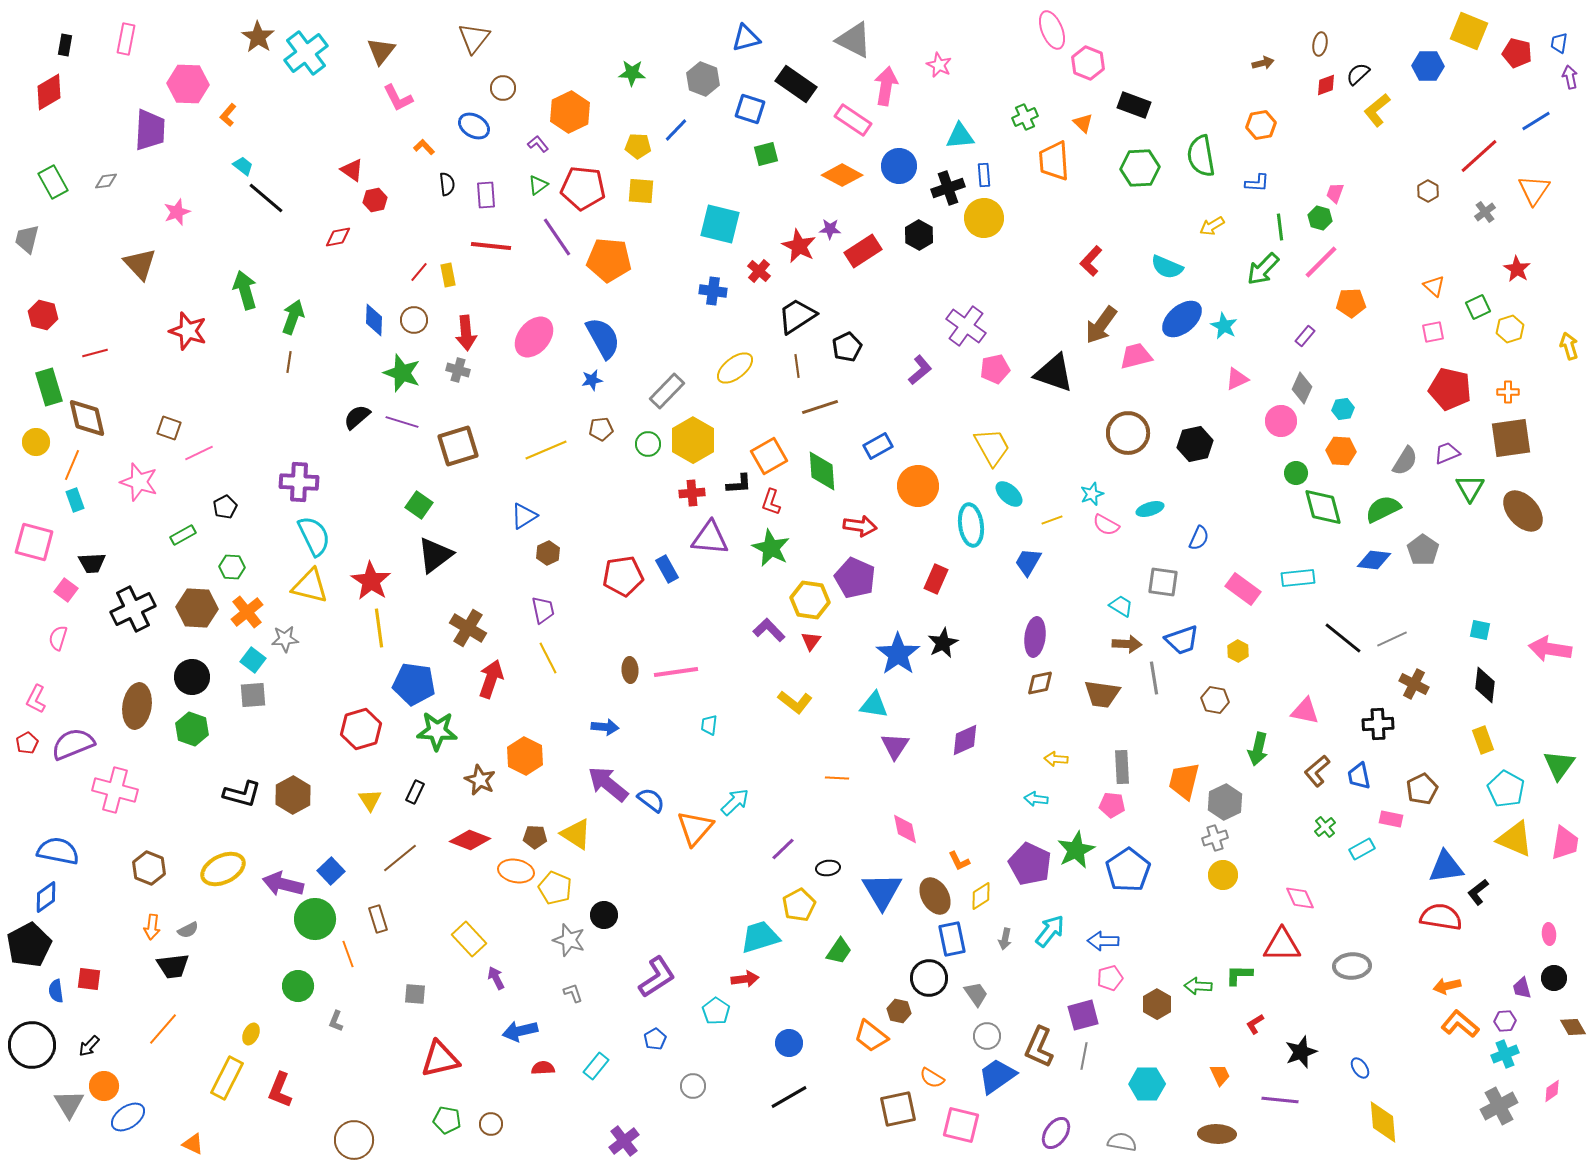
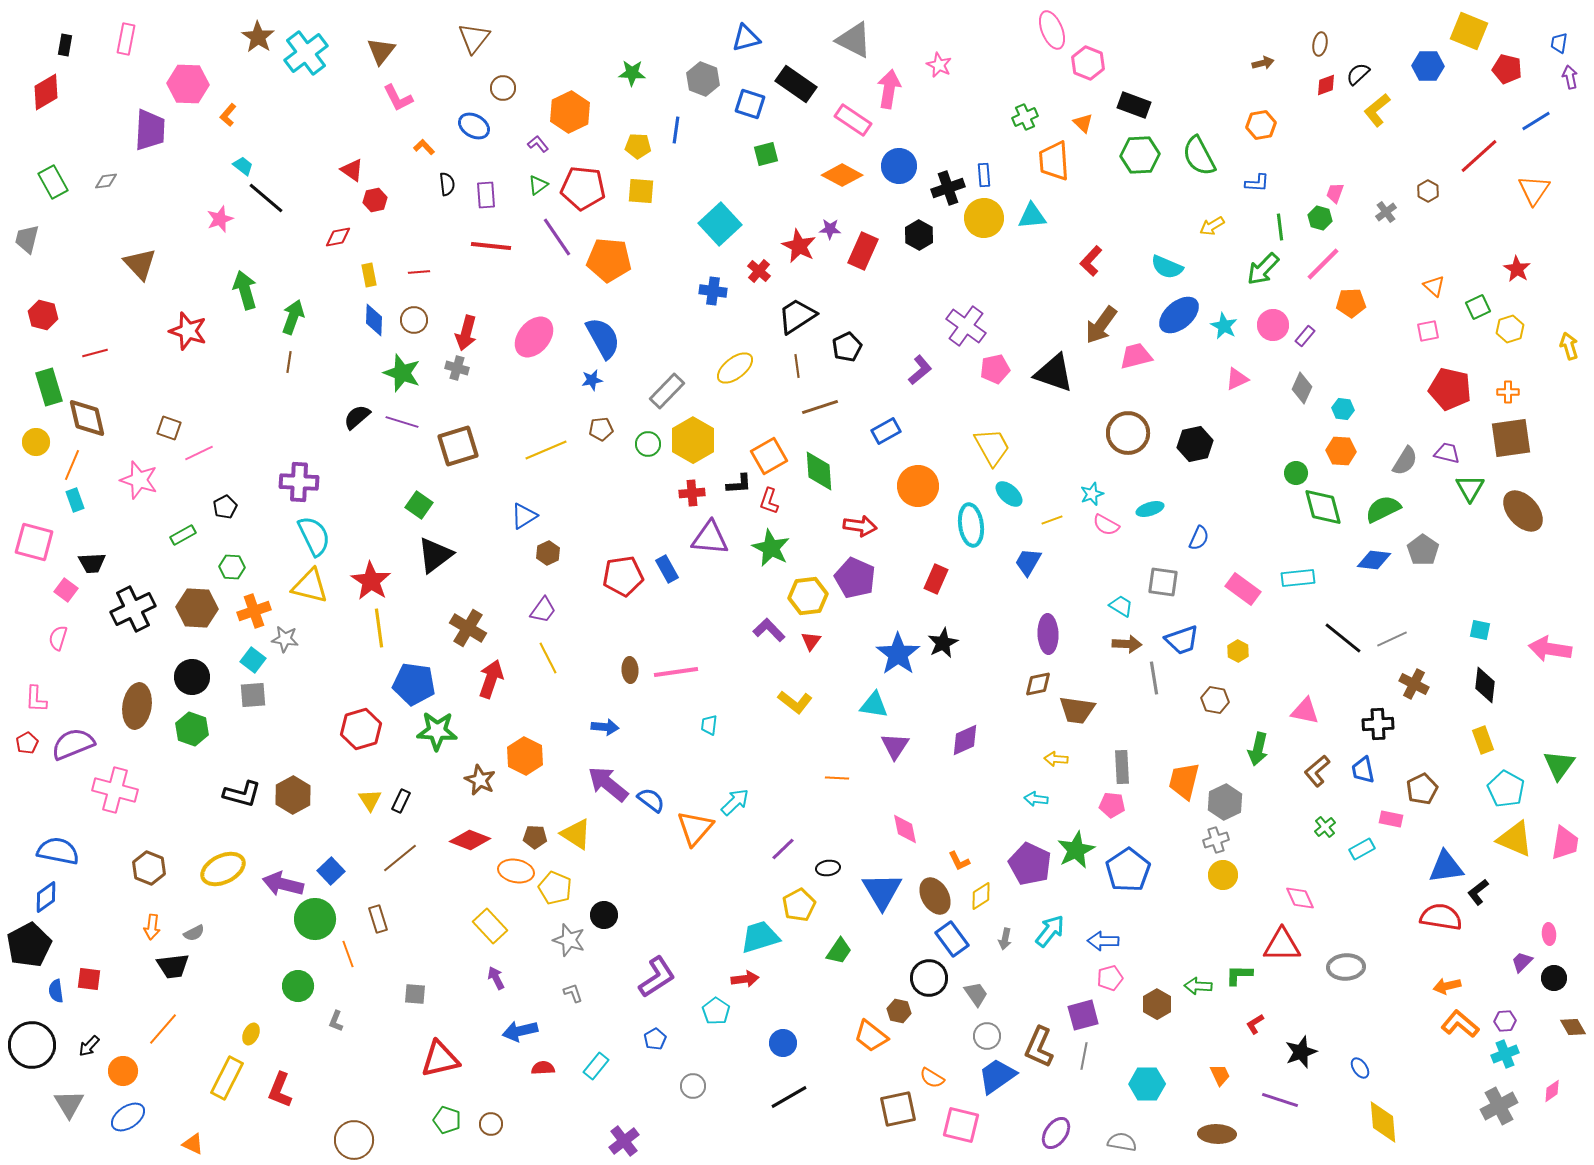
red pentagon at (1517, 53): moved 10 px left, 16 px down
pink arrow at (886, 86): moved 3 px right, 3 px down
red diamond at (49, 92): moved 3 px left
blue square at (750, 109): moved 5 px up
blue line at (676, 130): rotated 36 degrees counterclockwise
cyan triangle at (960, 136): moved 72 px right, 80 px down
green semicircle at (1201, 156): moved 2 px left; rotated 18 degrees counterclockwise
green hexagon at (1140, 168): moved 13 px up
pink star at (177, 212): moved 43 px right, 7 px down
gray cross at (1485, 212): moved 99 px left
cyan square at (720, 224): rotated 33 degrees clockwise
red rectangle at (863, 251): rotated 33 degrees counterclockwise
pink line at (1321, 262): moved 2 px right, 2 px down
red line at (419, 272): rotated 45 degrees clockwise
yellow rectangle at (448, 275): moved 79 px left
blue ellipse at (1182, 319): moved 3 px left, 4 px up
pink square at (1433, 332): moved 5 px left, 1 px up
red arrow at (466, 333): rotated 20 degrees clockwise
gray cross at (458, 370): moved 1 px left, 2 px up
cyan hexagon at (1343, 409): rotated 15 degrees clockwise
pink circle at (1281, 421): moved 8 px left, 96 px up
blue rectangle at (878, 446): moved 8 px right, 15 px up
purple trapezoid at (1447, 453): rotated 36 degrees clockwise
green diamond at (822, 471): moved 3 px left
pink star at (139, 482): moved 2 px up
red L-shape at (771, 502): moved 2 px left, 1 px up
yellow hexagon at (810, 600): moved 2 px left, 4 px up; rotated 15 degrees counterclockwise
purple trapezoid at (543, 610): rotated 48 degrees clockwise
orange cross at (247, 612): moved 7 px right, 1 px up; rotated 20 degrees clockwise
purple ellipse at (1035, 637): moved 13 px right, 3 px up; rotated 9 degrees counterclockwise
gray star at (285, 639): rotated 12 degrees clockwise
brown diamond at (1040, 683): moved 2 px left, 1 px down
brown trapezoid at (1102, 694): moved 25 px left, 16 px down
pink L-shape at (36, 699): rotated 24 degrees counterclockwise
blue trapezoid at (1359, 776): moved 4 px right, 6 px up
black rectangle at (415, 792): moved 14 px left, 9 px down
gray cross at (1215, 838): moved 1 px right, 2 px down
gray semicircle at (188, 930): moved 6 px right, 3 px down
yellow rectangle at (469, 939): moved 21 px right, 13 px up
blue rectangle at (952, 939): rotated 24 degrees counterclockwise
gray ellipse at (1352, 966): moved 6 px left, 1 px down
purple trapezoid at (1522, 988): moved 26 px up; rotated 60 degrees clockwise
blue circle at (789, 1043): moved 6 px left
orange circle at (104, 1086): moved 19 px right, 15 px up
purple line at (1280, 1100): rotated 12 degrees clockwise
green pentagon at (447, 1120): rotated 8 degrees clockwise
